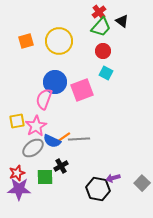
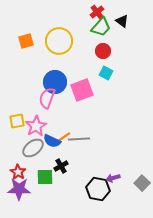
red cross: moved 2 px left
pink semicircle: moved 3 px right, 1 px up
red star: moved 1 px right, 1 px up; rotated 21 degrees counterclockwise
